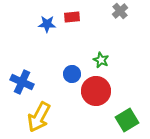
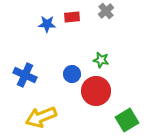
gray cross: moved 14 px left
green star: rotated 14 degrees counterclockwise
blue cross: moved 3 px right, 7 px up
yellow arrow: moved 2 px right; rotated 40 degrees clockwise
